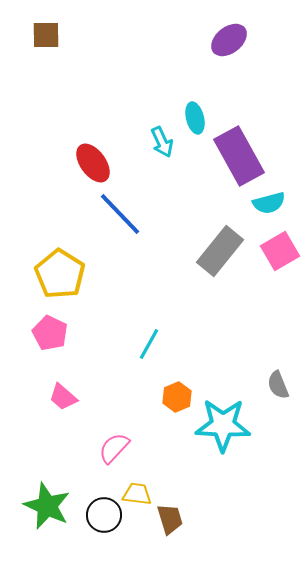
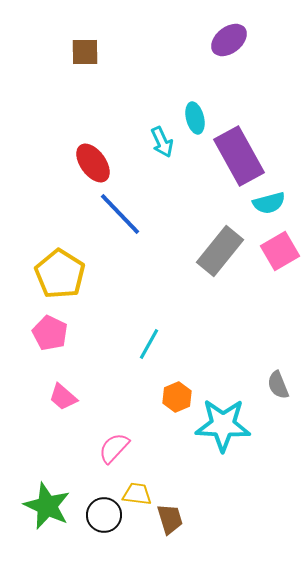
brown square: moved 39 px right, 17 px down
